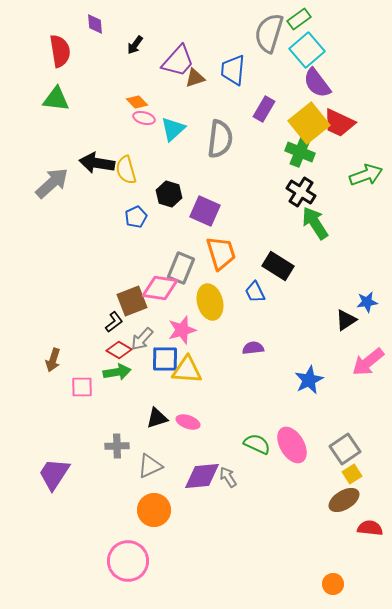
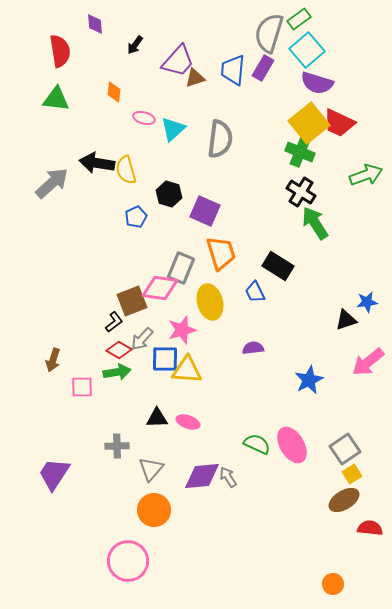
purple semicircle at (317, 83): rotated 36 degrees counterclockwise
orange diamond at (137, 102): moved 23 px left, 10 px up; rotated 50 degrees clockwise
purple rectangle at (264, 109): moved 1 px left, 41 px up
black triangle at (346, 320): rotated 15 degrees clockwise
black triangle at (157, 418): rotated 15 degrees clockwise
gray triangle at (150, 466): moved 1 px right, 3 px down; rotated 24 degrees counterclockwise
